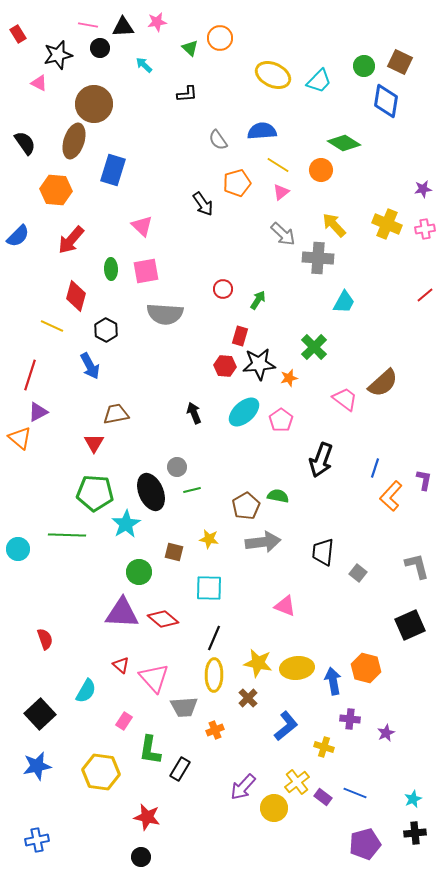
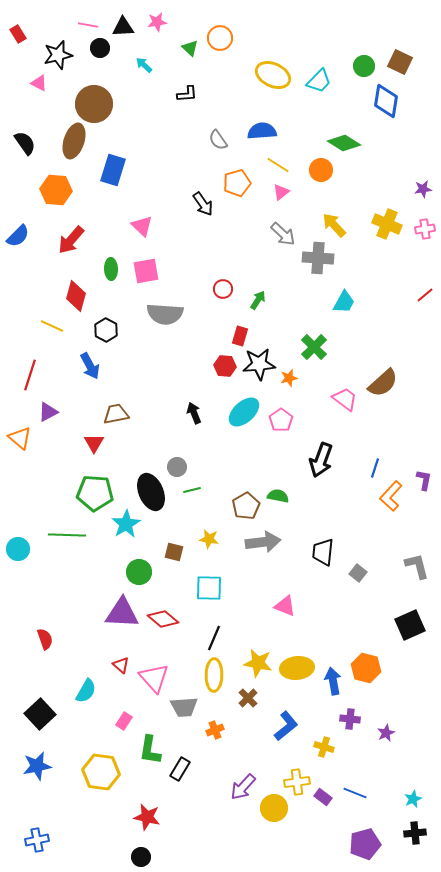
purple triangle at (38, 412): moved 10 px right
yellow cross at (297, 782): rotated 30 degrees clockwise
